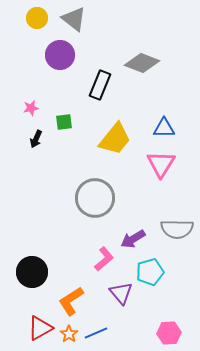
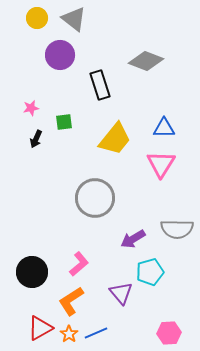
gray diamond: moved 4 px right, 2 px up
black rectangle: rotated 40 degrees counterclockwise
pink L-shape: moved 25 px left, 5 px down
